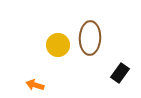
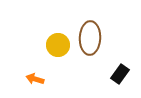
black rectangle: moved 1 px down
orange arrow: moved 6 px up
